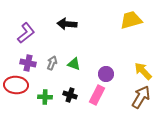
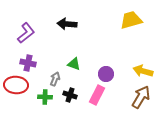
gray arrow: moved 3 px right, 16 px down
yellow arrow: rotated 30 degrees counterclockwise
